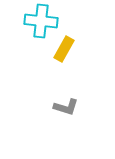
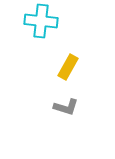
yellow rectangle: moved 4 px right, 18 px down
